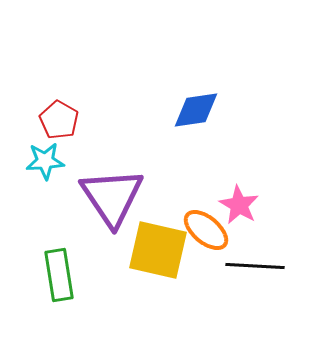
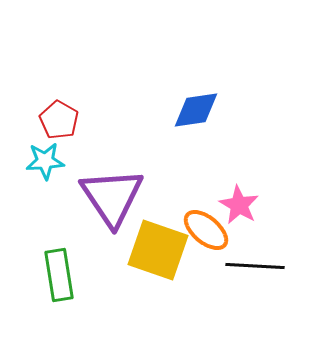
yellow square: rotated 6 degrees clockwise
